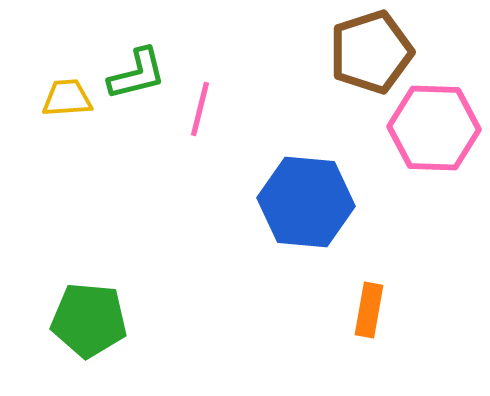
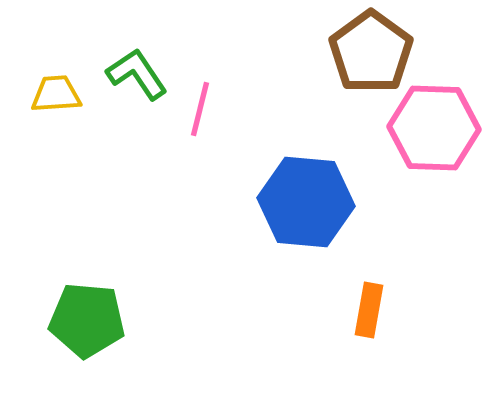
brown pentagon: rotated 18 degrees counterclockwise
green L-shape: rotated 110 degrees counterclockwise
yellow trapezoid: moved 11 px left, 4 px up
green pentagon: moved 2 px left
